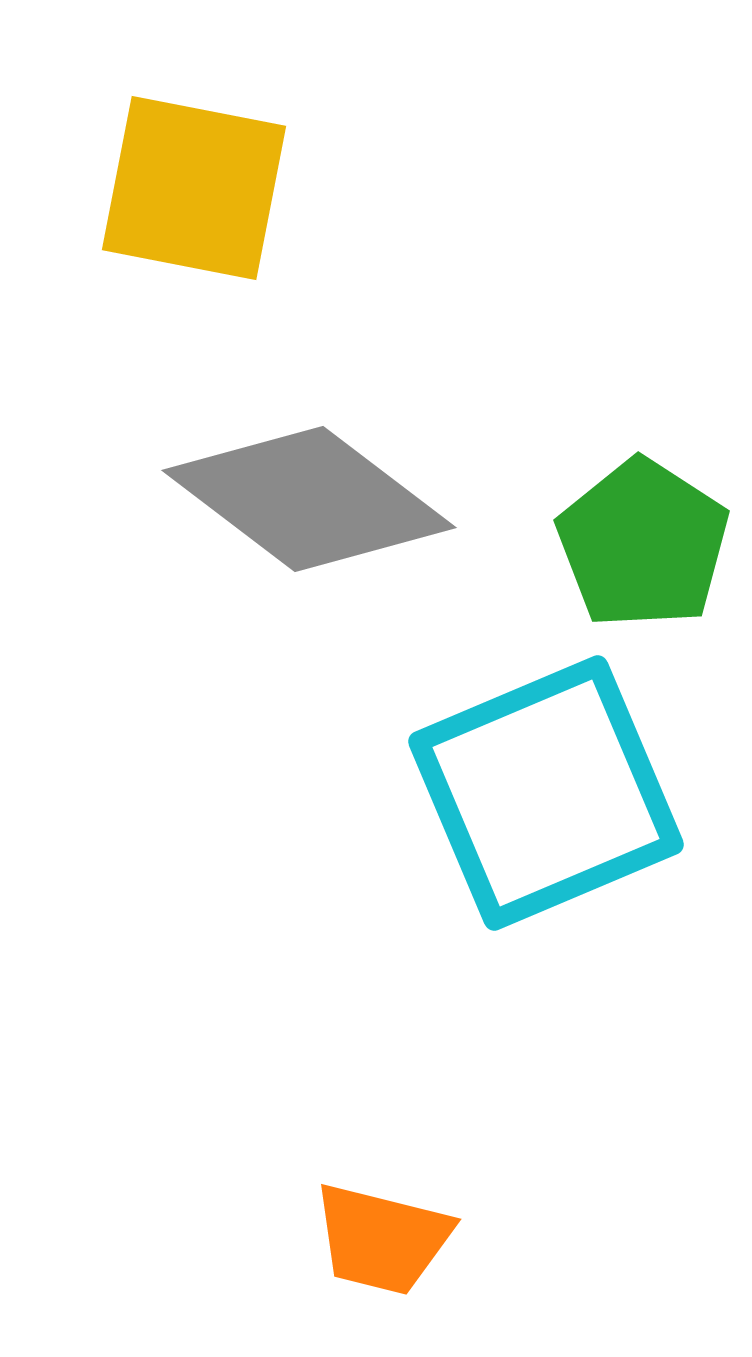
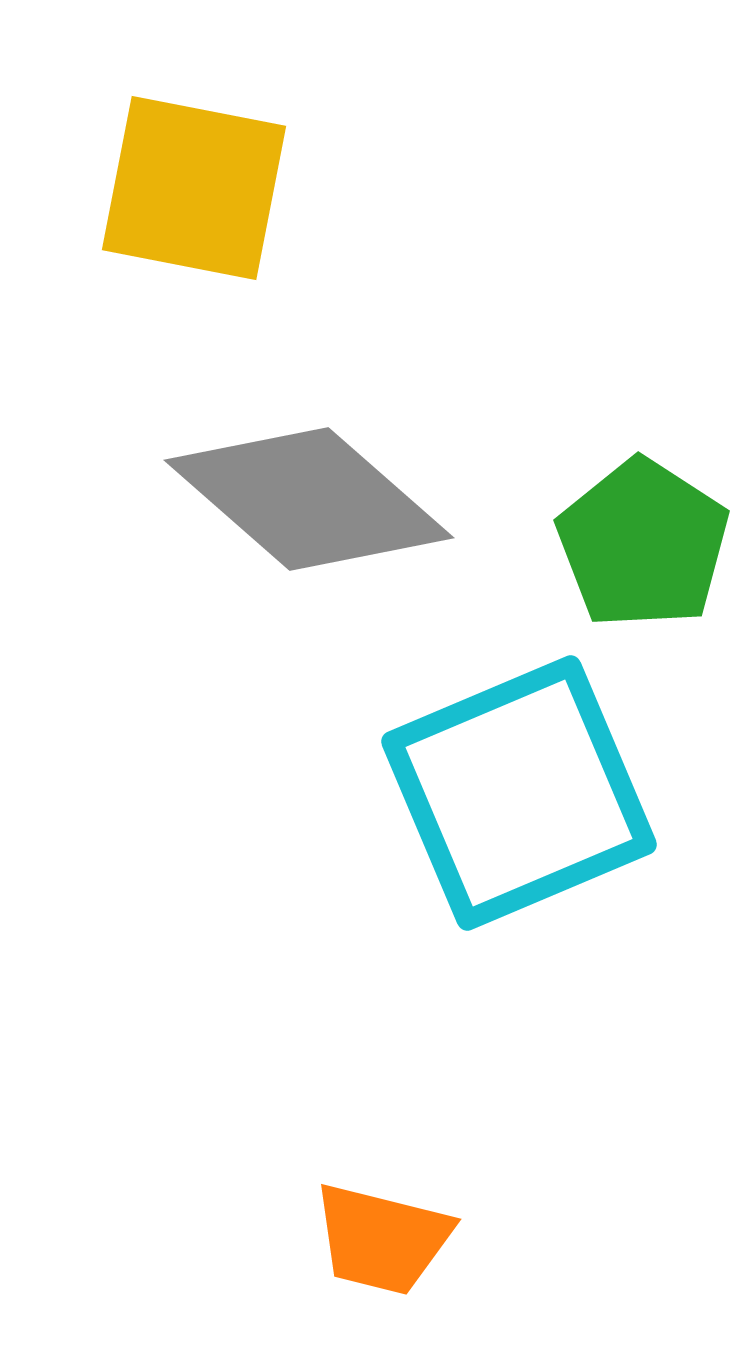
gray diamond: rotated 4 degrees clockwise
cyan square: moved 27 px left
